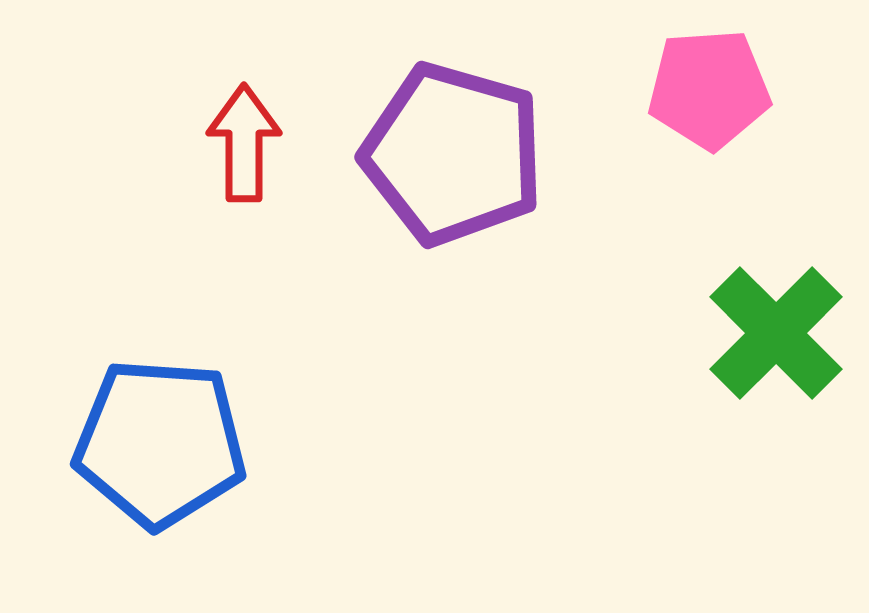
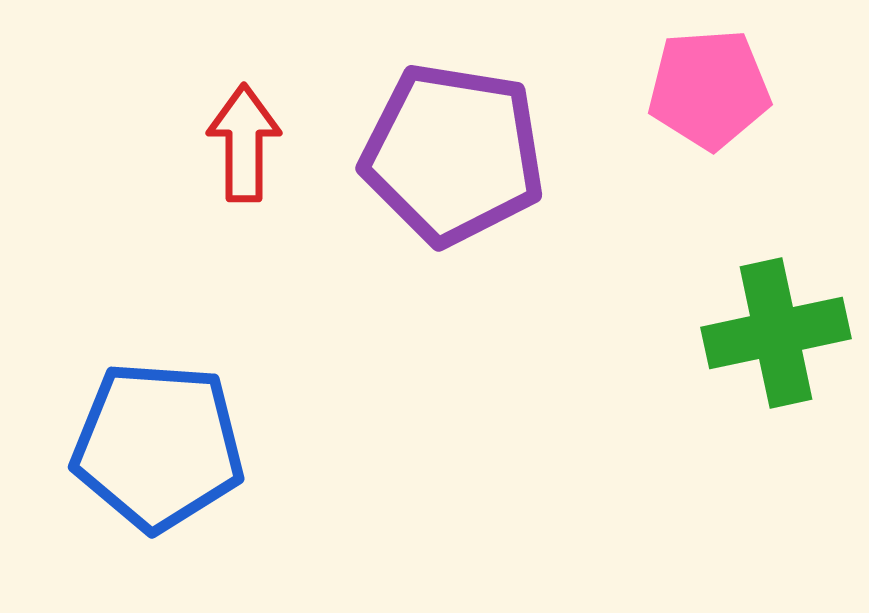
purple pentagon: rotated 7 degrees counterclockwise
green cross: rotated 33 degrees clockwise
blue pentagon: moved 2 px left, 3 px down
